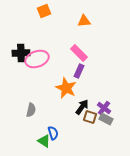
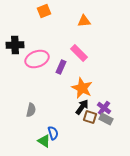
black cross: moved 6 px left, 8 px up
purple rectangle: moved 18 px left, 4 px up
orange star: moved 16 px right
